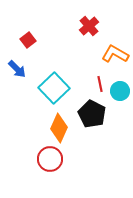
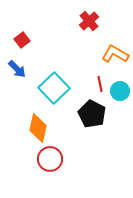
red cross: moved 5 px up
red square: moved 6 px left
orange diamond: moved 21 px left; rotated 12 degrees counterclockwise
